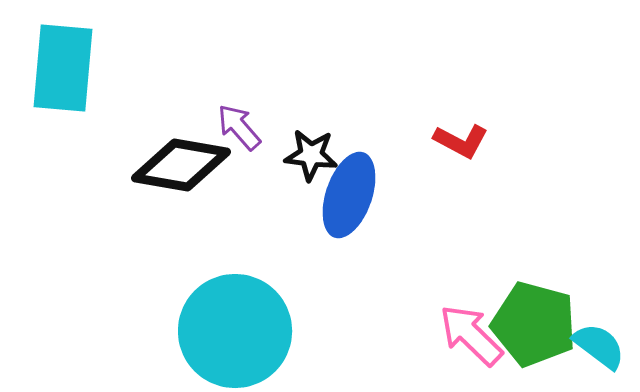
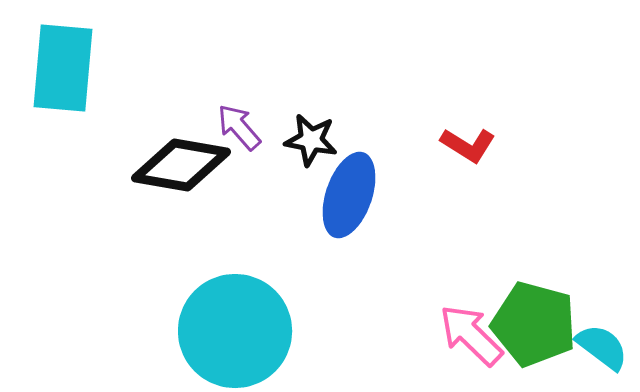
red L-shape: moved 7 px right, 4 px down; rotated 4 degrees clockwise
black star: moved 15 px up; rotated 4 degrees clockwise
cyan semicircle: moved 3 px right, 1 px down
